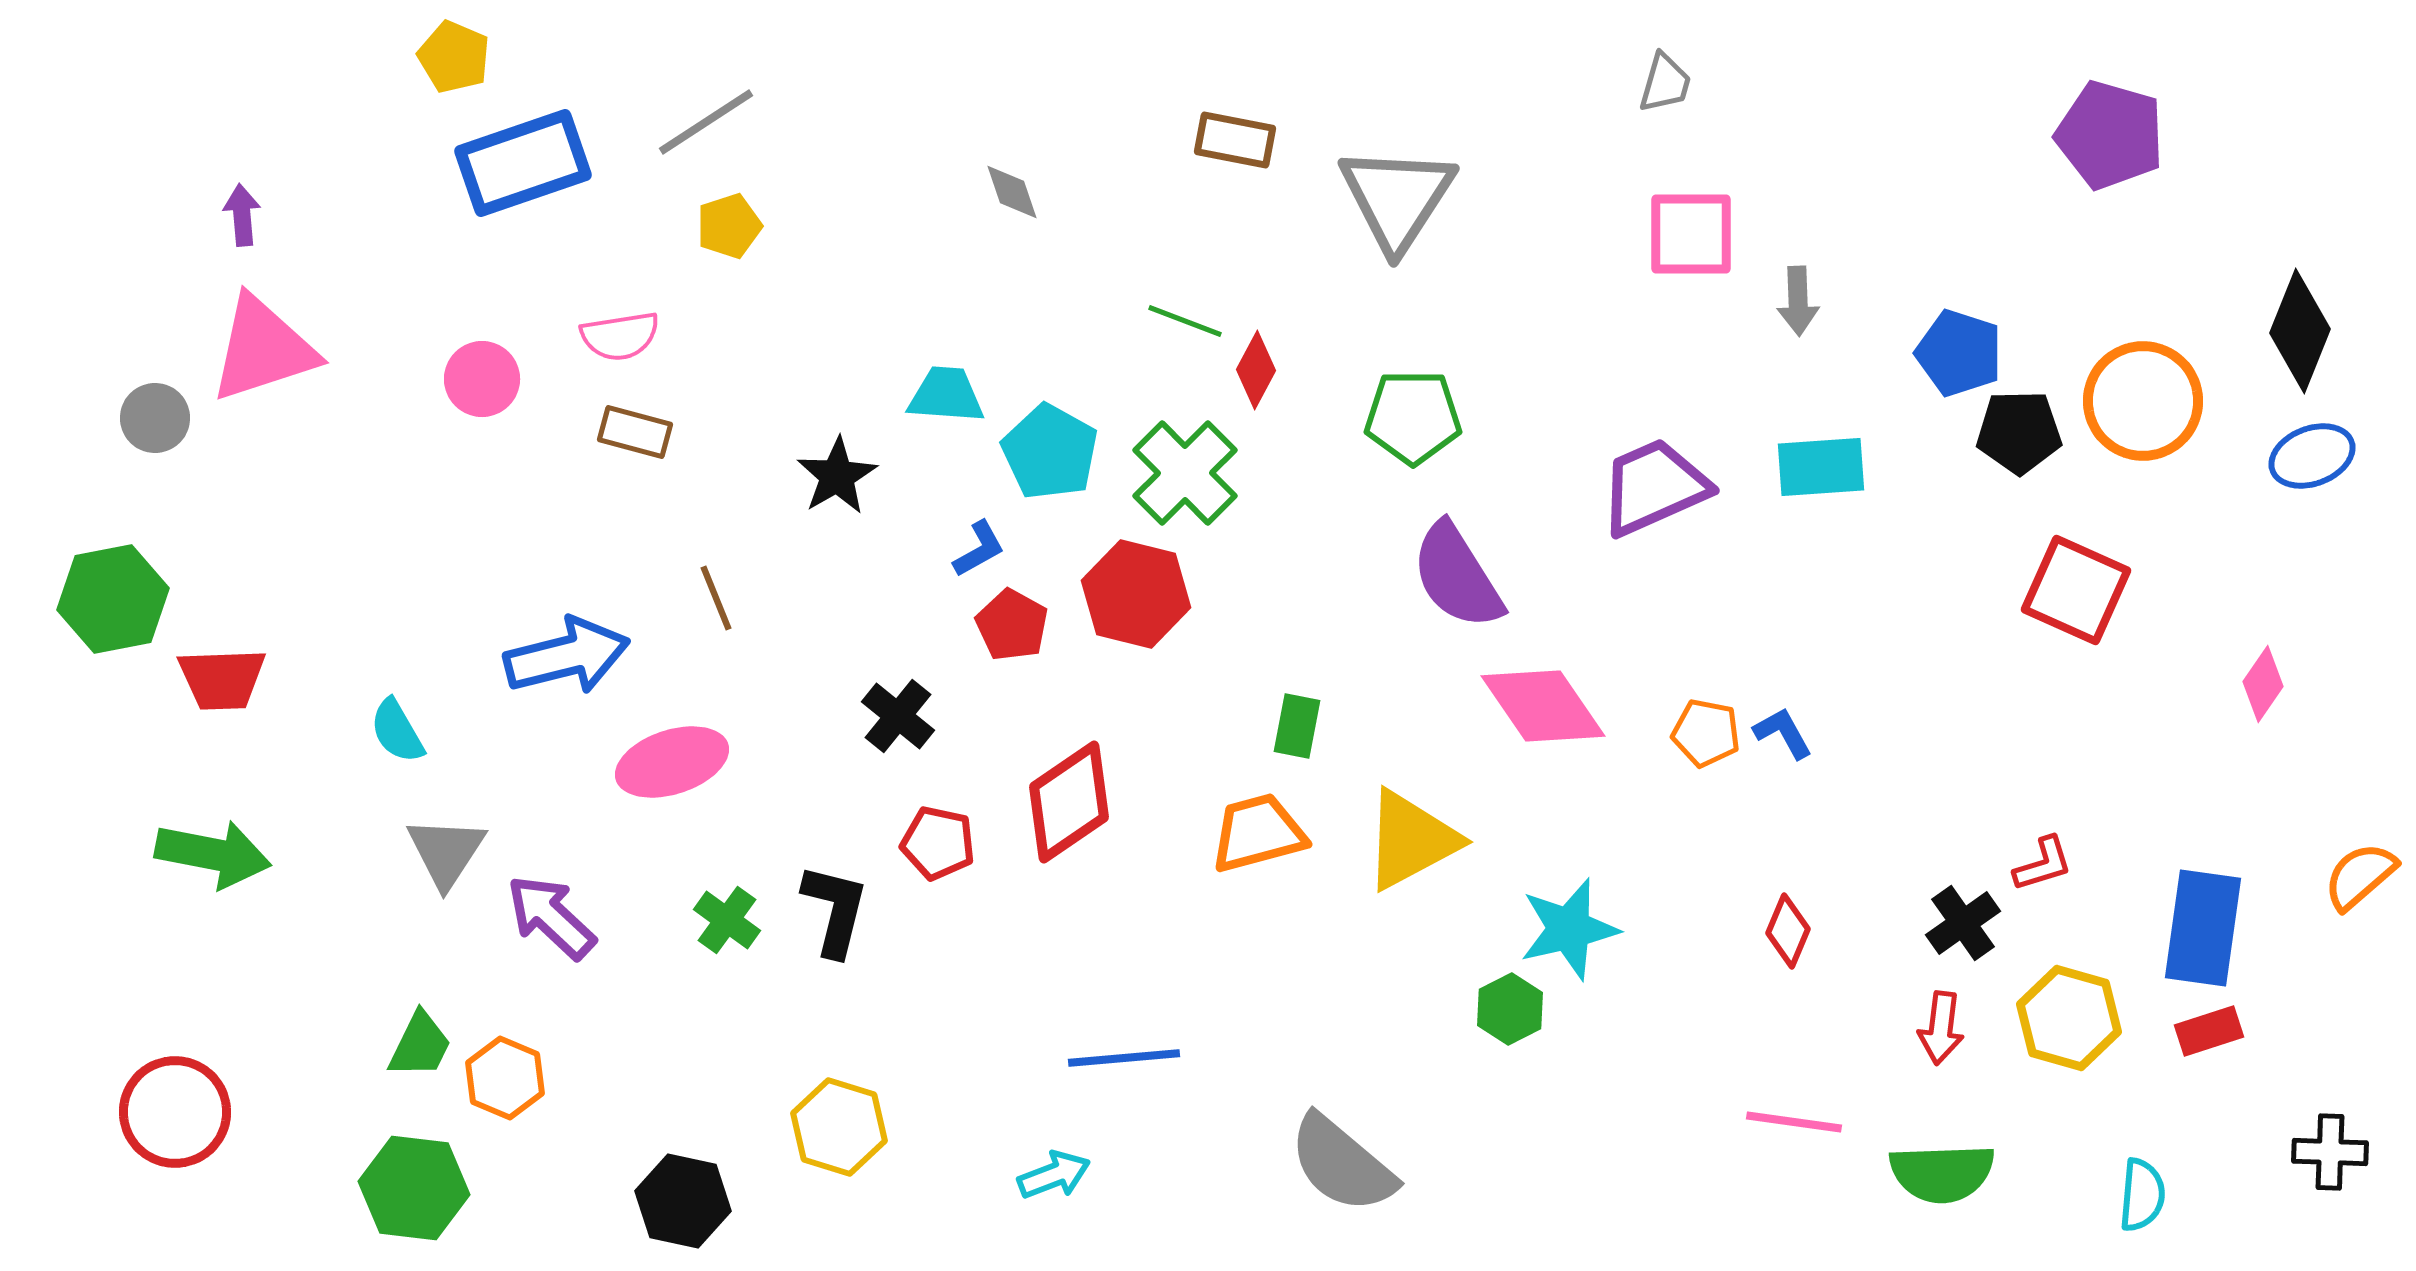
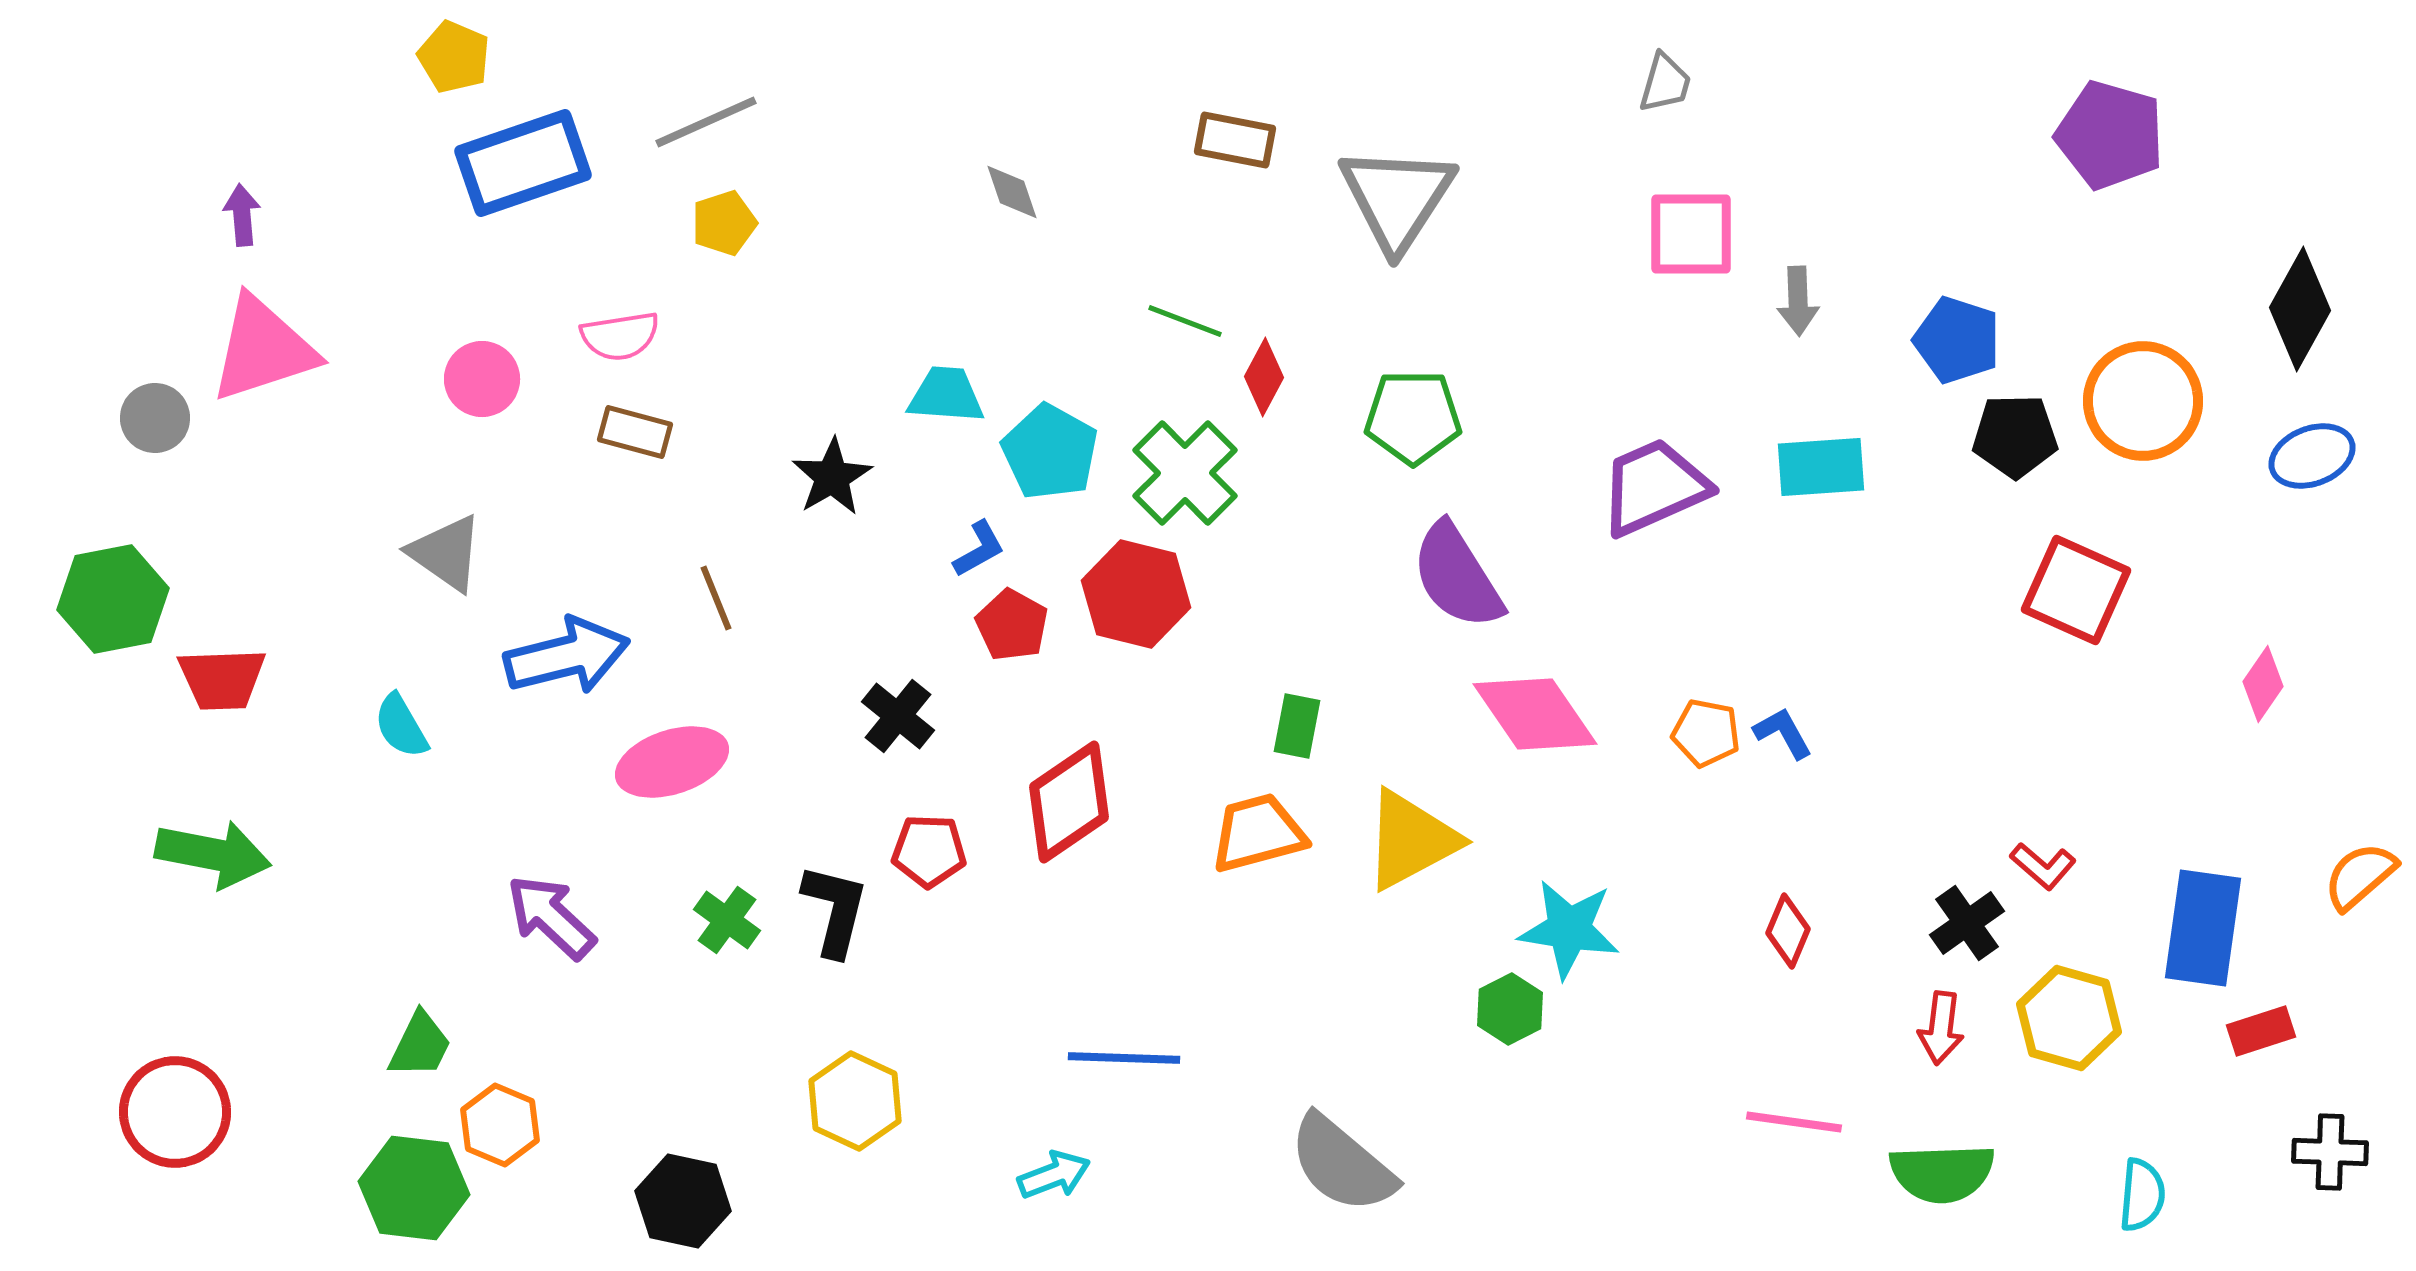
gray line at (706, 122): rotated 9 degrees clockwise
yellow pentagon at (729, 226): moved 5 px left, 3 px up
black diamond at (2300, 331): moved 22 px up; rotated 7 degrees clockwise
blue pentagon at (1959, 353): moved 2 px left, 13 px up
red diamond at (1256, 370): moved 8 px right, 7 px down
black pentagon at (2019, 432): moved 4 px left, 4 px down
black star at (837, 476): moved 5 px left, 1 px down
pink diamond at (1543, 706): moved 8 px left, 8 px down
cyan semicircle at (397, 731): moved 4 px right, 5 px up
red pentagon at (938, 843): moved 9 px left, 8 px down; rotated 10 degrees counterclockwise
gray triangle at (446, 852): moved 299 px up; rotated 28 degrees counterclockwise
red L-shape at (2043, 864): moved 2 px down; rotated 58 degrees clockwise
black cross at (1963, 923): moved 4 px right
cyan star at (1569, 929): rotated 22 degrees clockwise
red rectangle at (2209, 1031): moved 52 px right
blue line at (1124, 1058): rotated 7 degrees clockwise
orange hexagon at (505, 1078): moved 5 px left, 47 px down
yellow hexagon at (839, 1127): moved 16 px right, 26 px up; rotated 8 degrees clockwise
